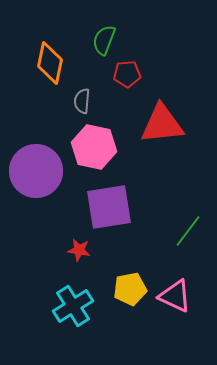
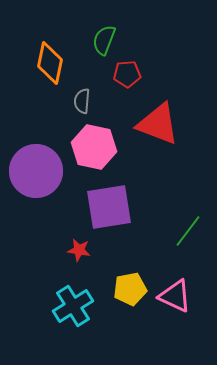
red triangle: moved 4 px left; rotated 27 degrees clockwise
